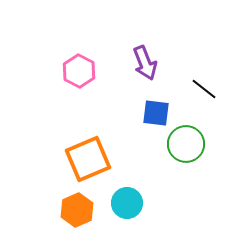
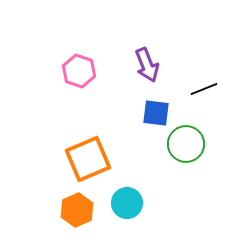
purple arrow: moved 2 px right, 2 px down
pink hexagon: rotated 8 degrees counterclockwise
black line: rotated 60 degrees counterclockwise
